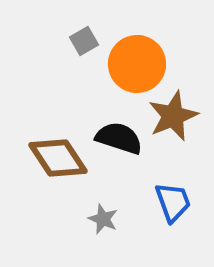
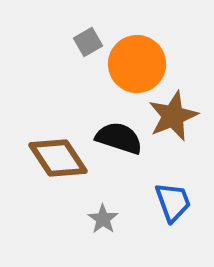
gray square: moved 4 px right, 1 px down
gray star: rotated 12 degrees clockwise
